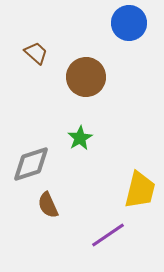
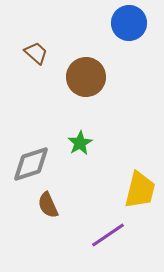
green star: moved 5 px down
